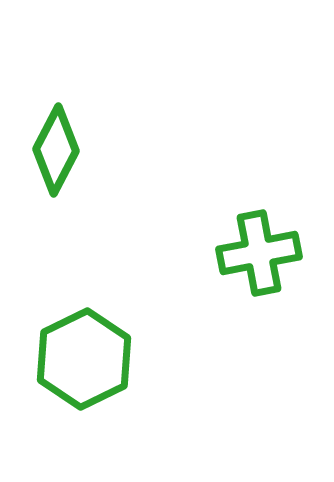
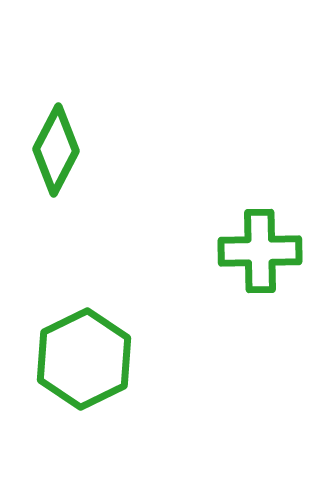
green cross: moved 1 px right, 2 px up; rotated 10 degrees clockwise
